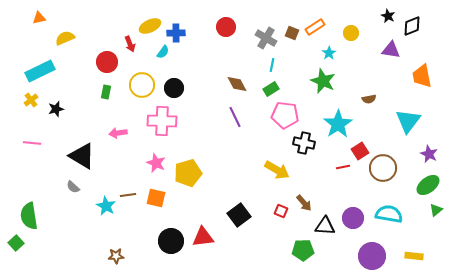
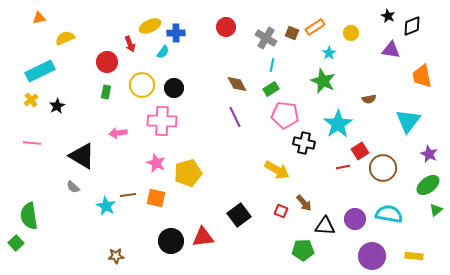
black star at (56, 109): moved 1 px right, 3 px up; rotated 14 degrees counterclockwise
purple circle at (353, 218): moved 2 px right, 1 px down
